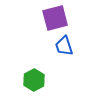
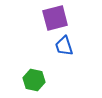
green hexagon: rotated 20 degrees counterclockwise
